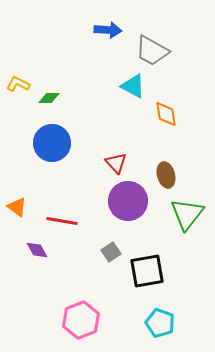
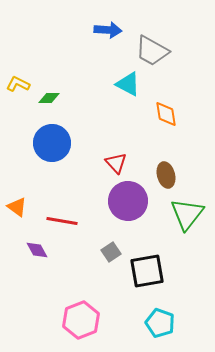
cyan triangle: moved 5 px left, 2 px up
